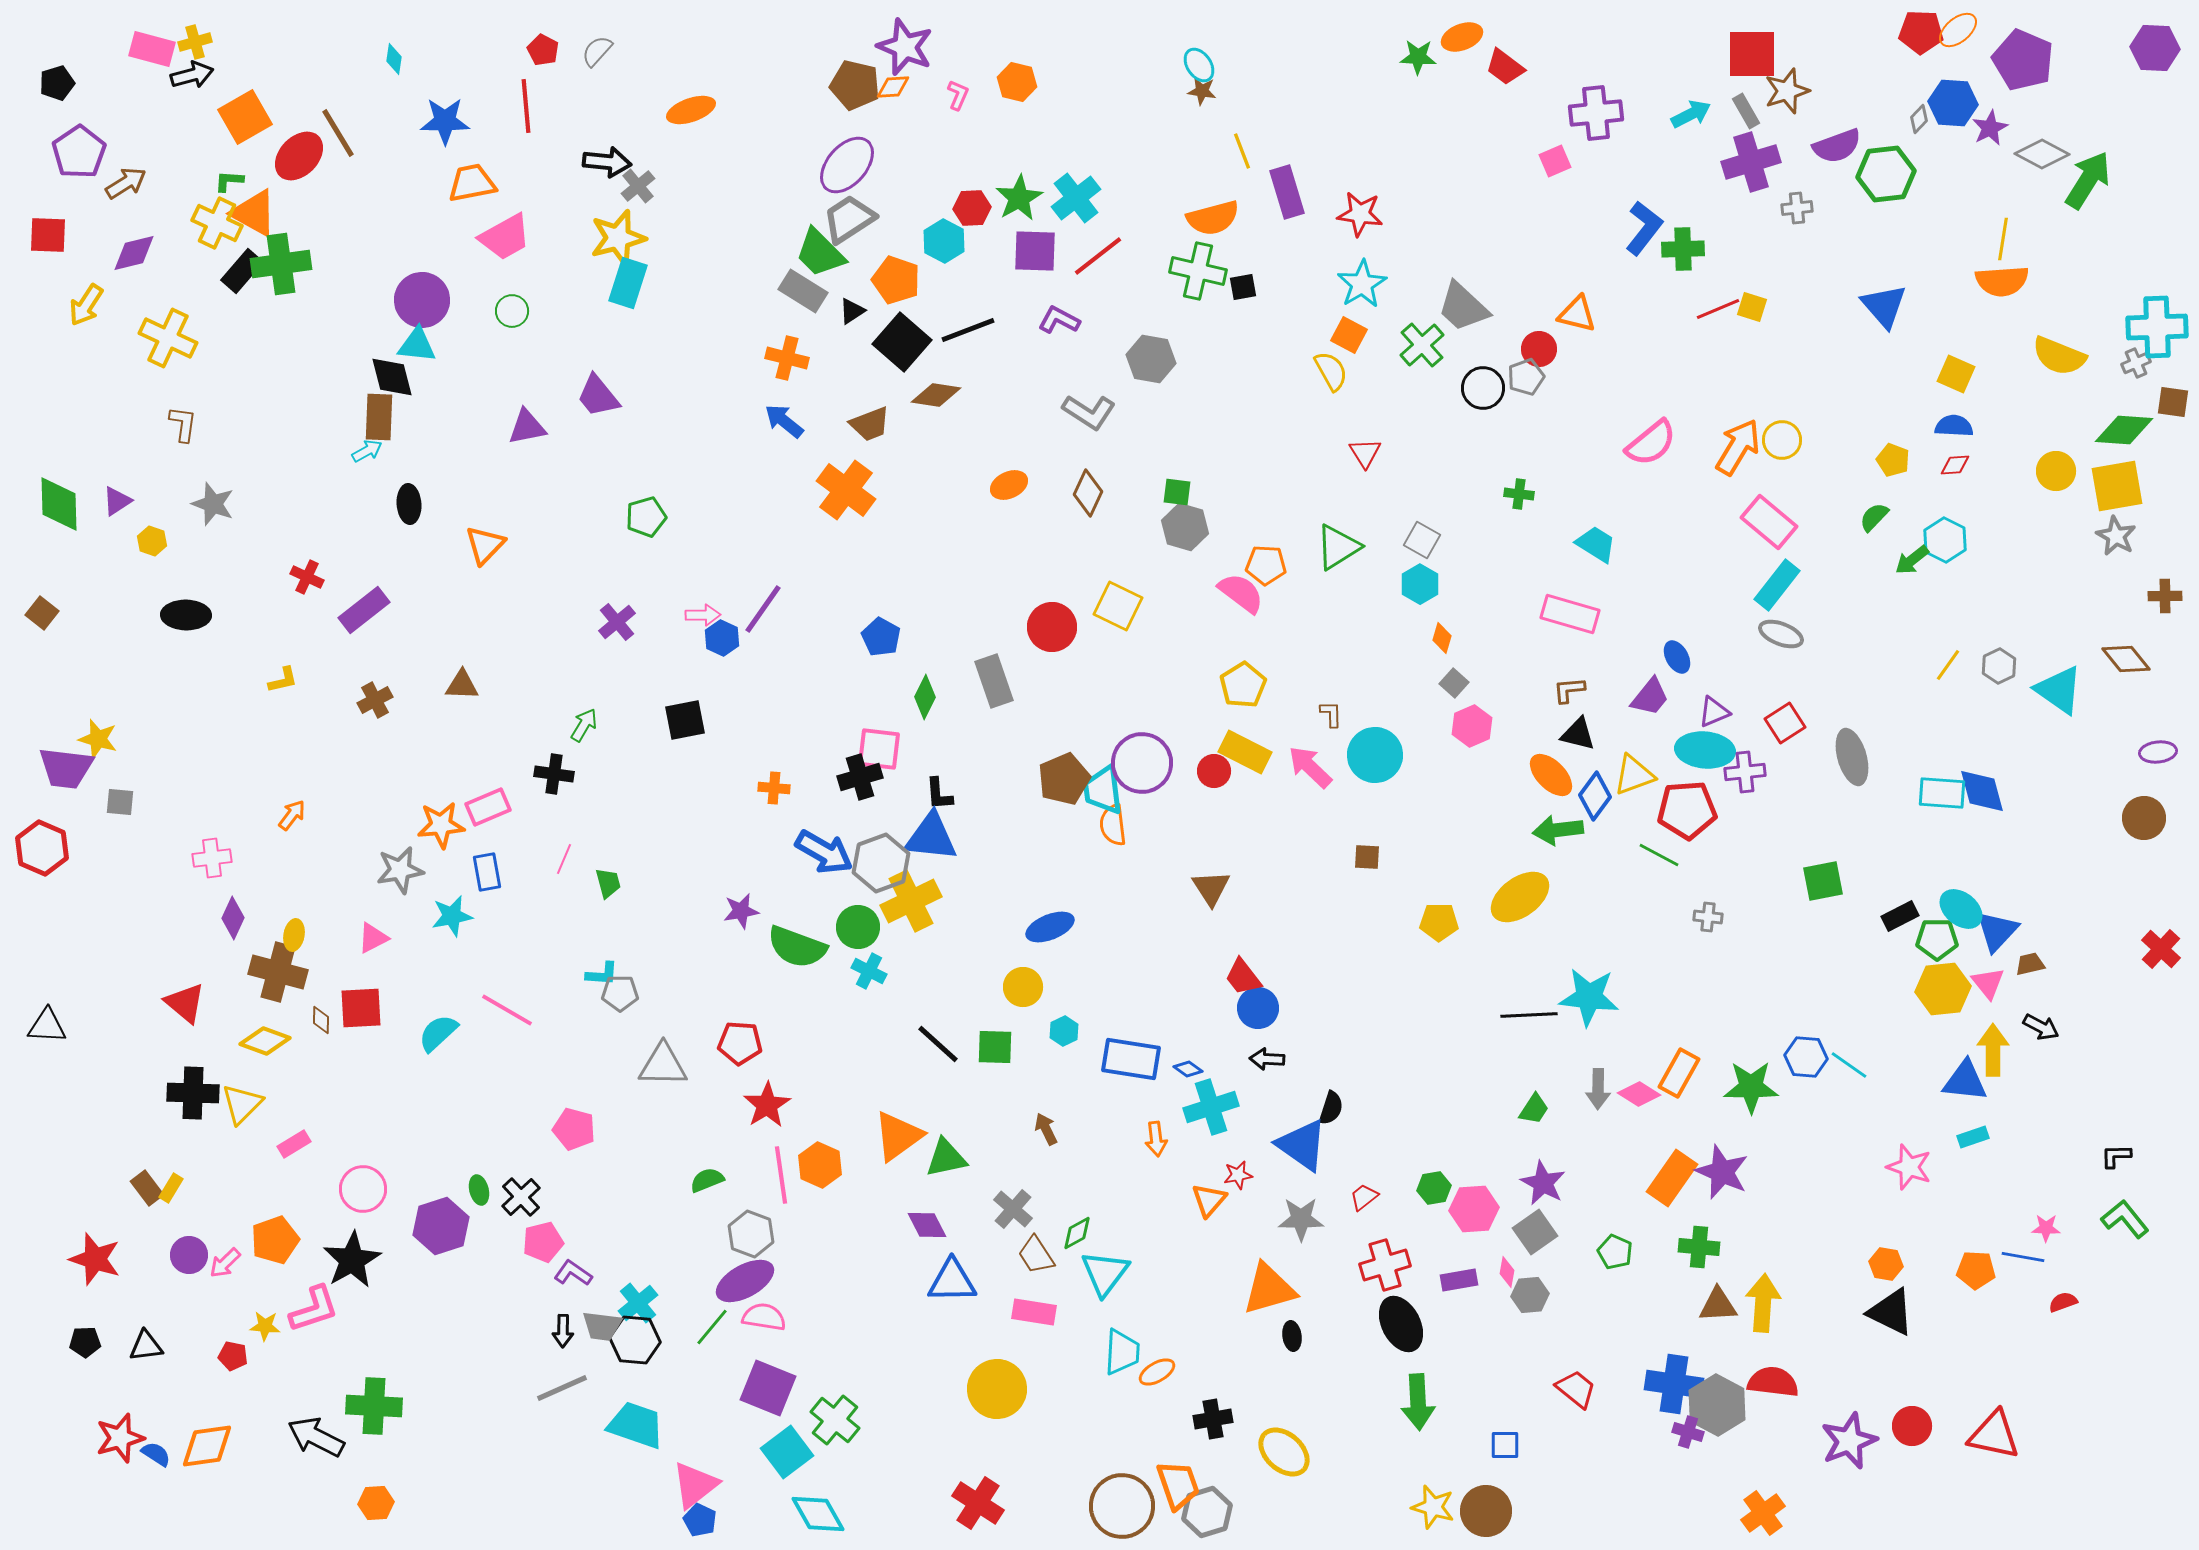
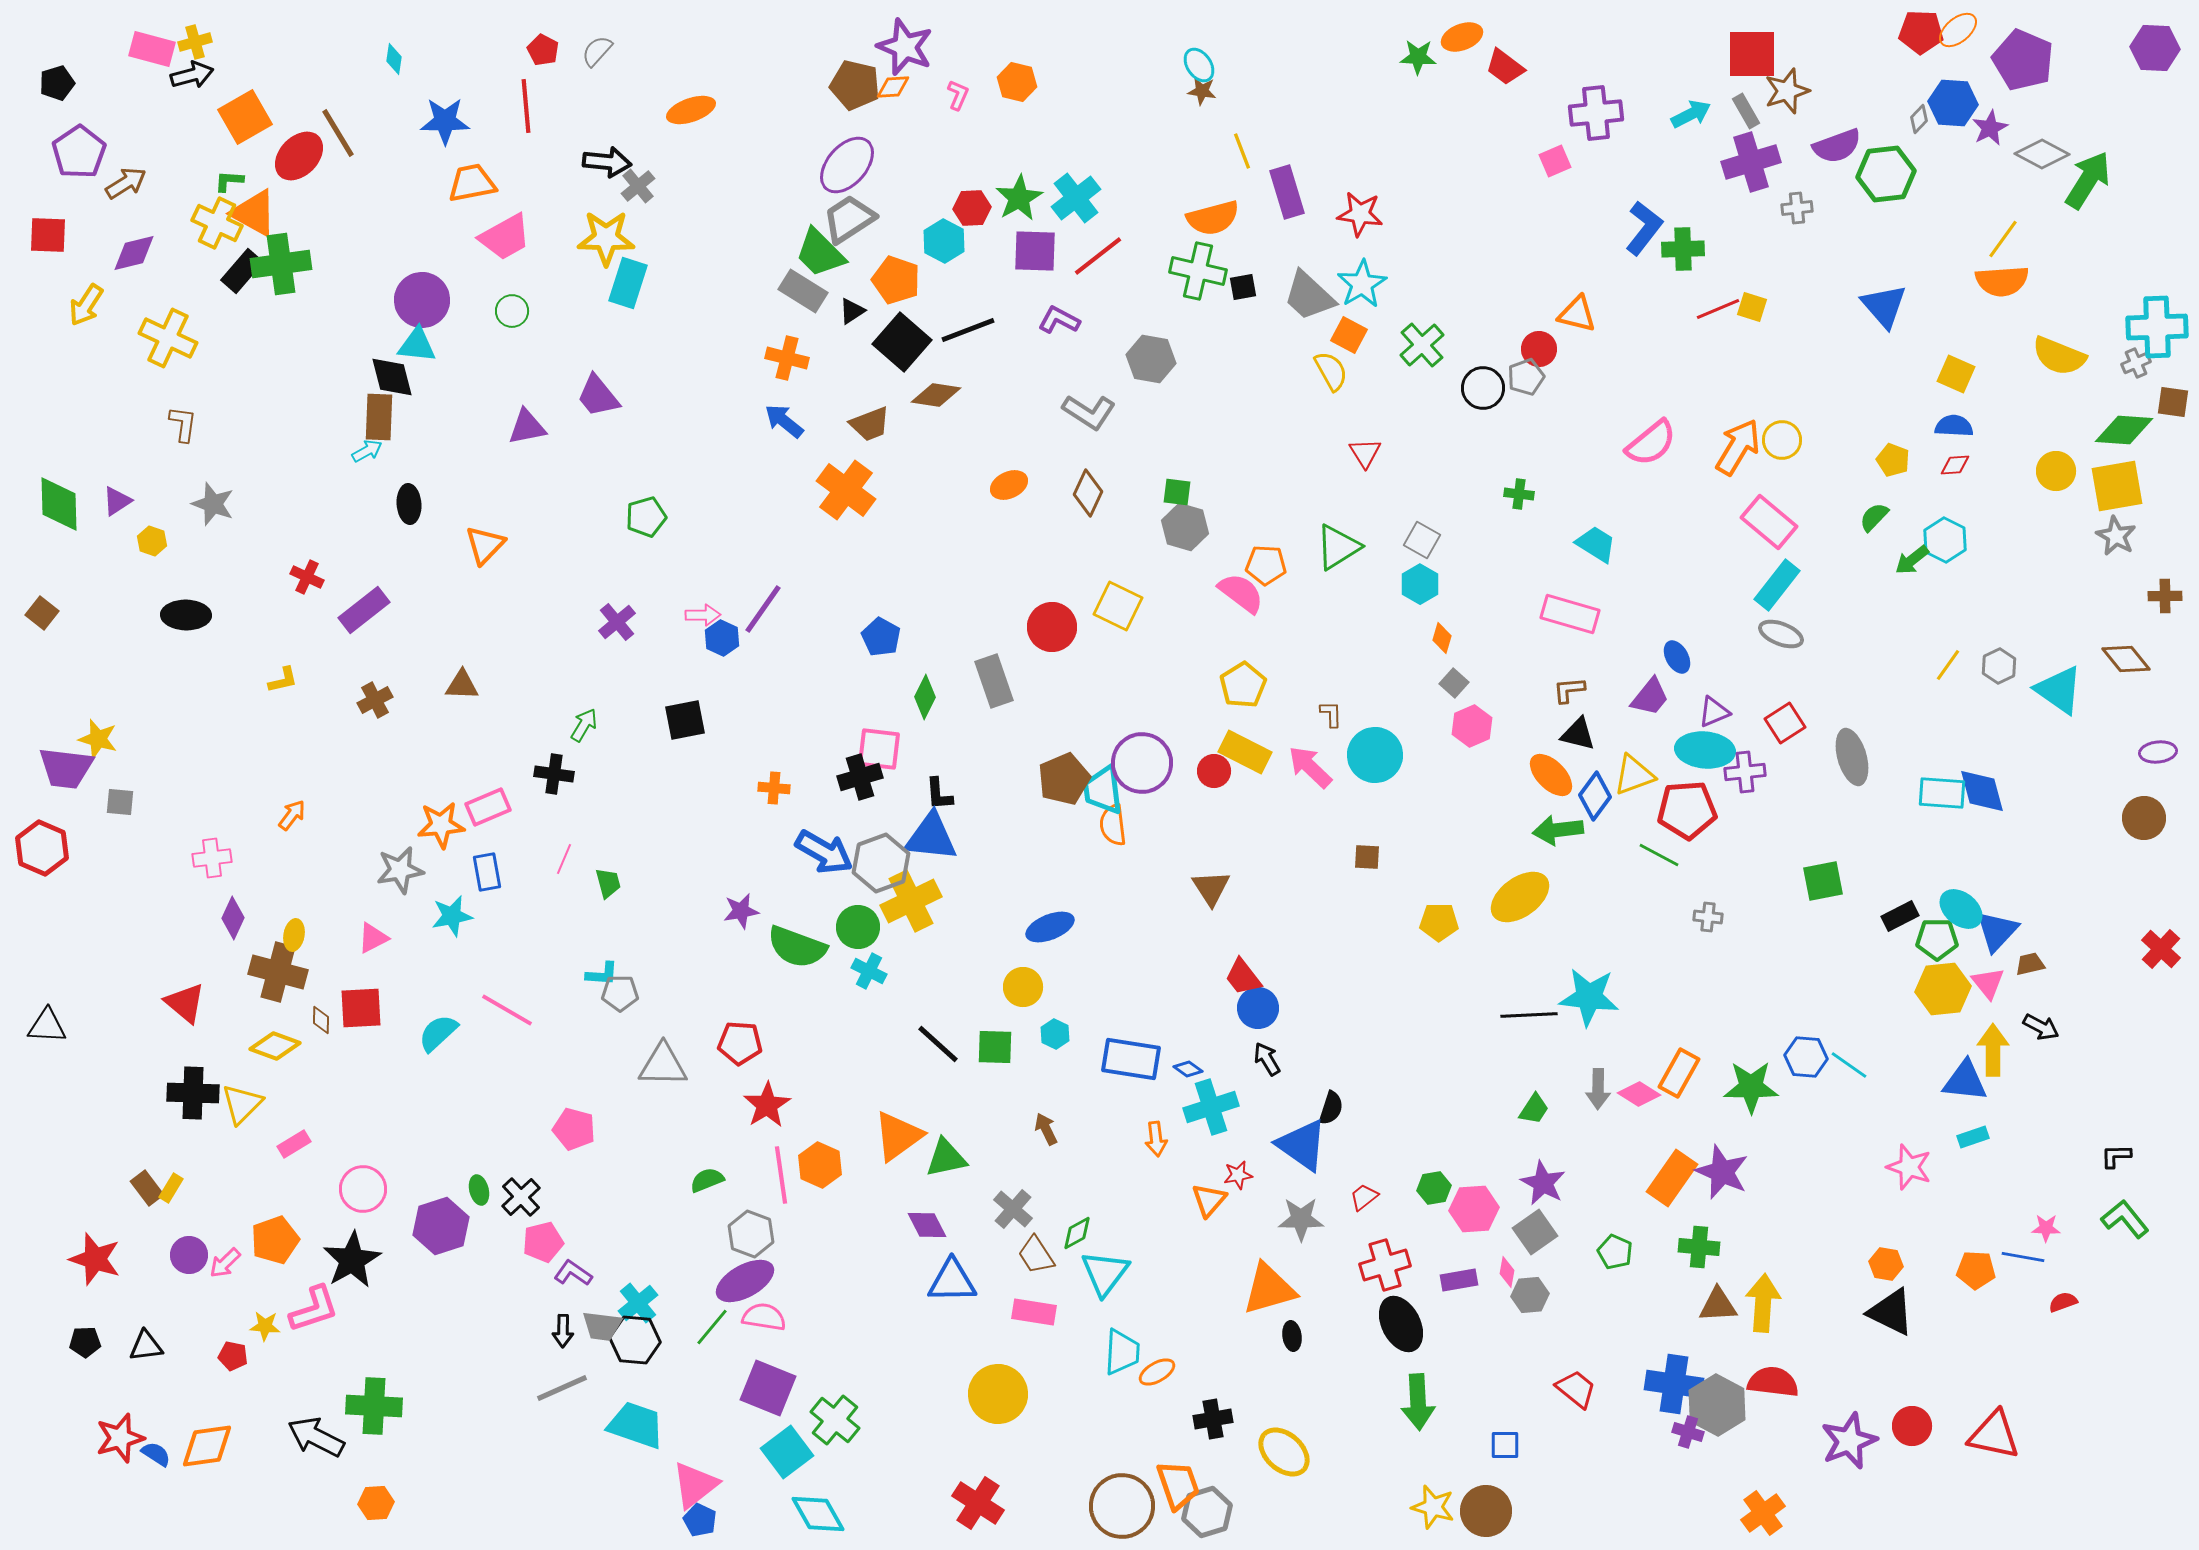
yellow star at (618, 238): moved 12 px left; rotated 16 degrees clockwise
yellow line at (2003, 239): rotated 27 degrees clockwise
gray trapezoid at (1463, 307): moved 154 px left, 11 px up
cyan hexagon at (1064, 1031): moved 9 px left, 3 px down; rotated 8 degrees counterclockwise
yellow diamond at (265, 1041): moved 10 px right, 5 px down
black arrow at (1267, 1059): rotated 56 degrees clockwise
yellow circle at (997, 1389): moved 1 px right, 5 px down
